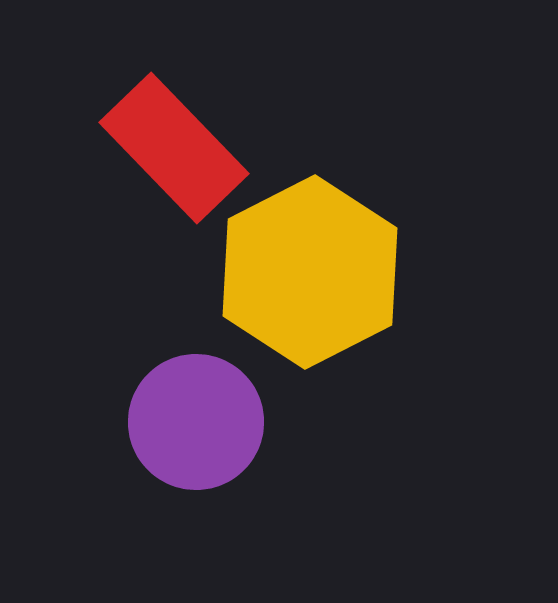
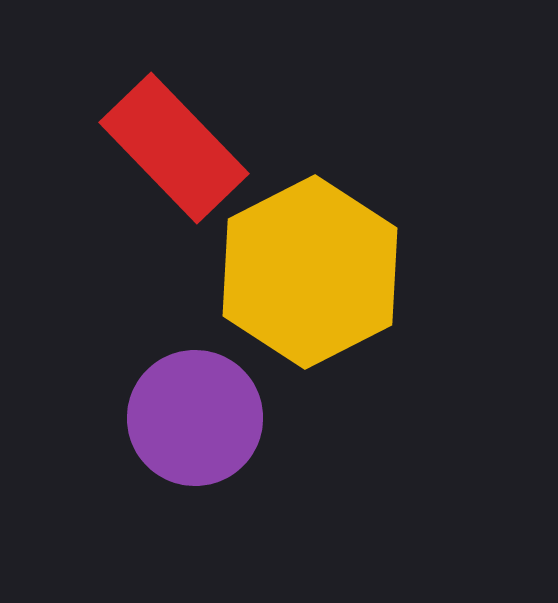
purple circle: moved 1 px left, 4 px up
